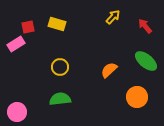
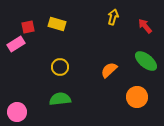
yellow arrow: rotated 28 degrees counterclockwise
